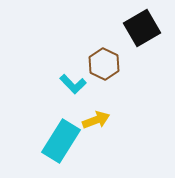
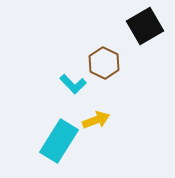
black square: moved 3 px right, 2 px up
brown hexagon: moved 1 px up
cyan rectangle: moved 2 px left
